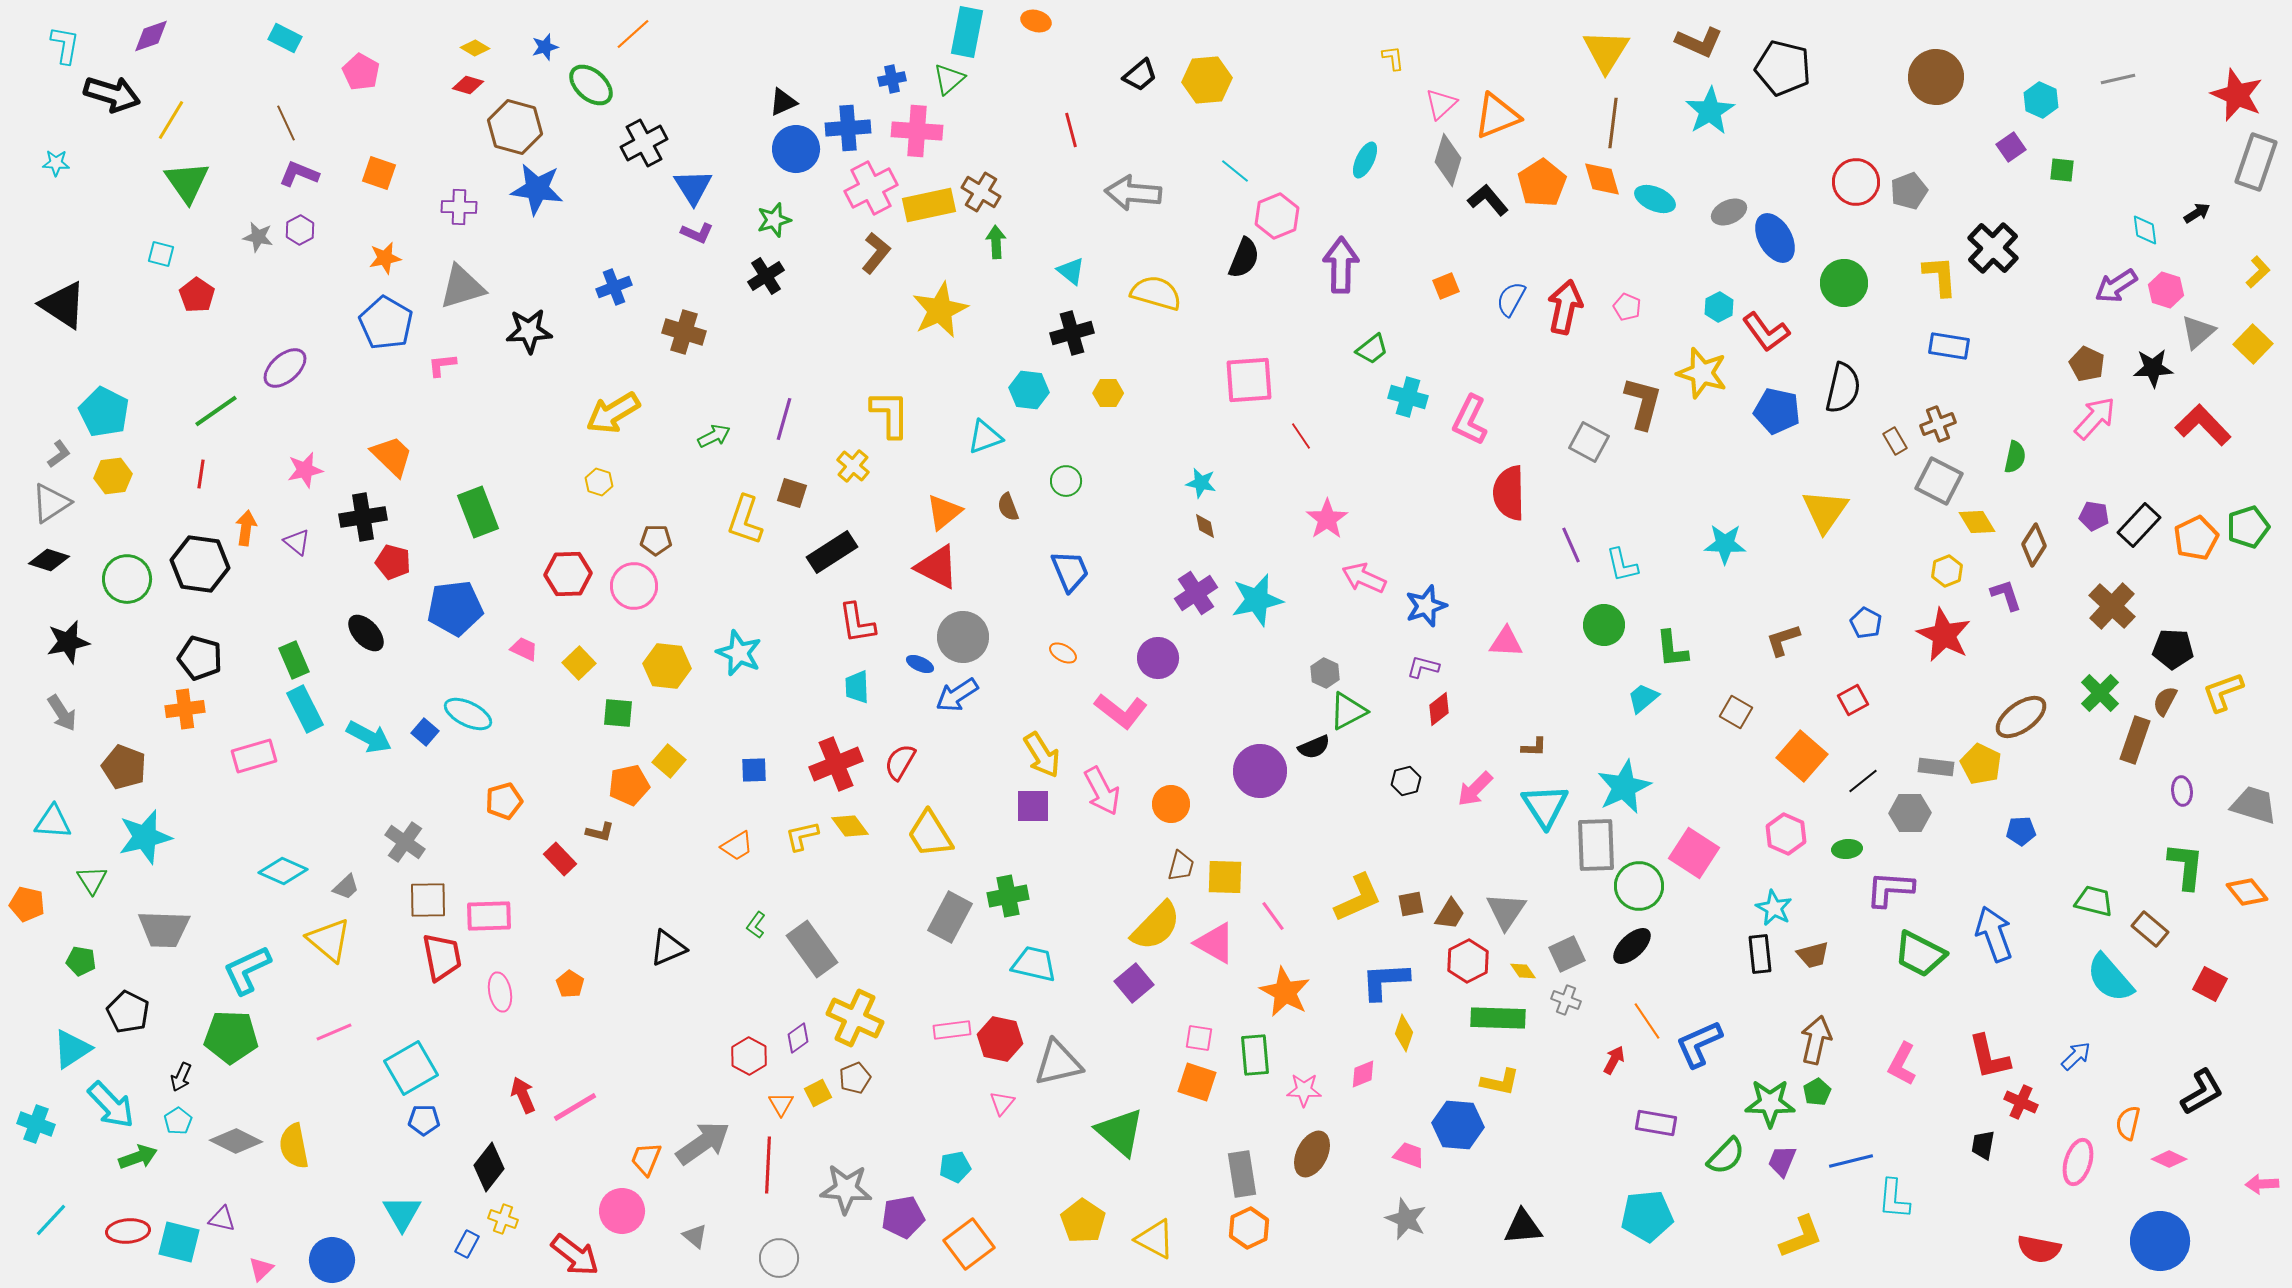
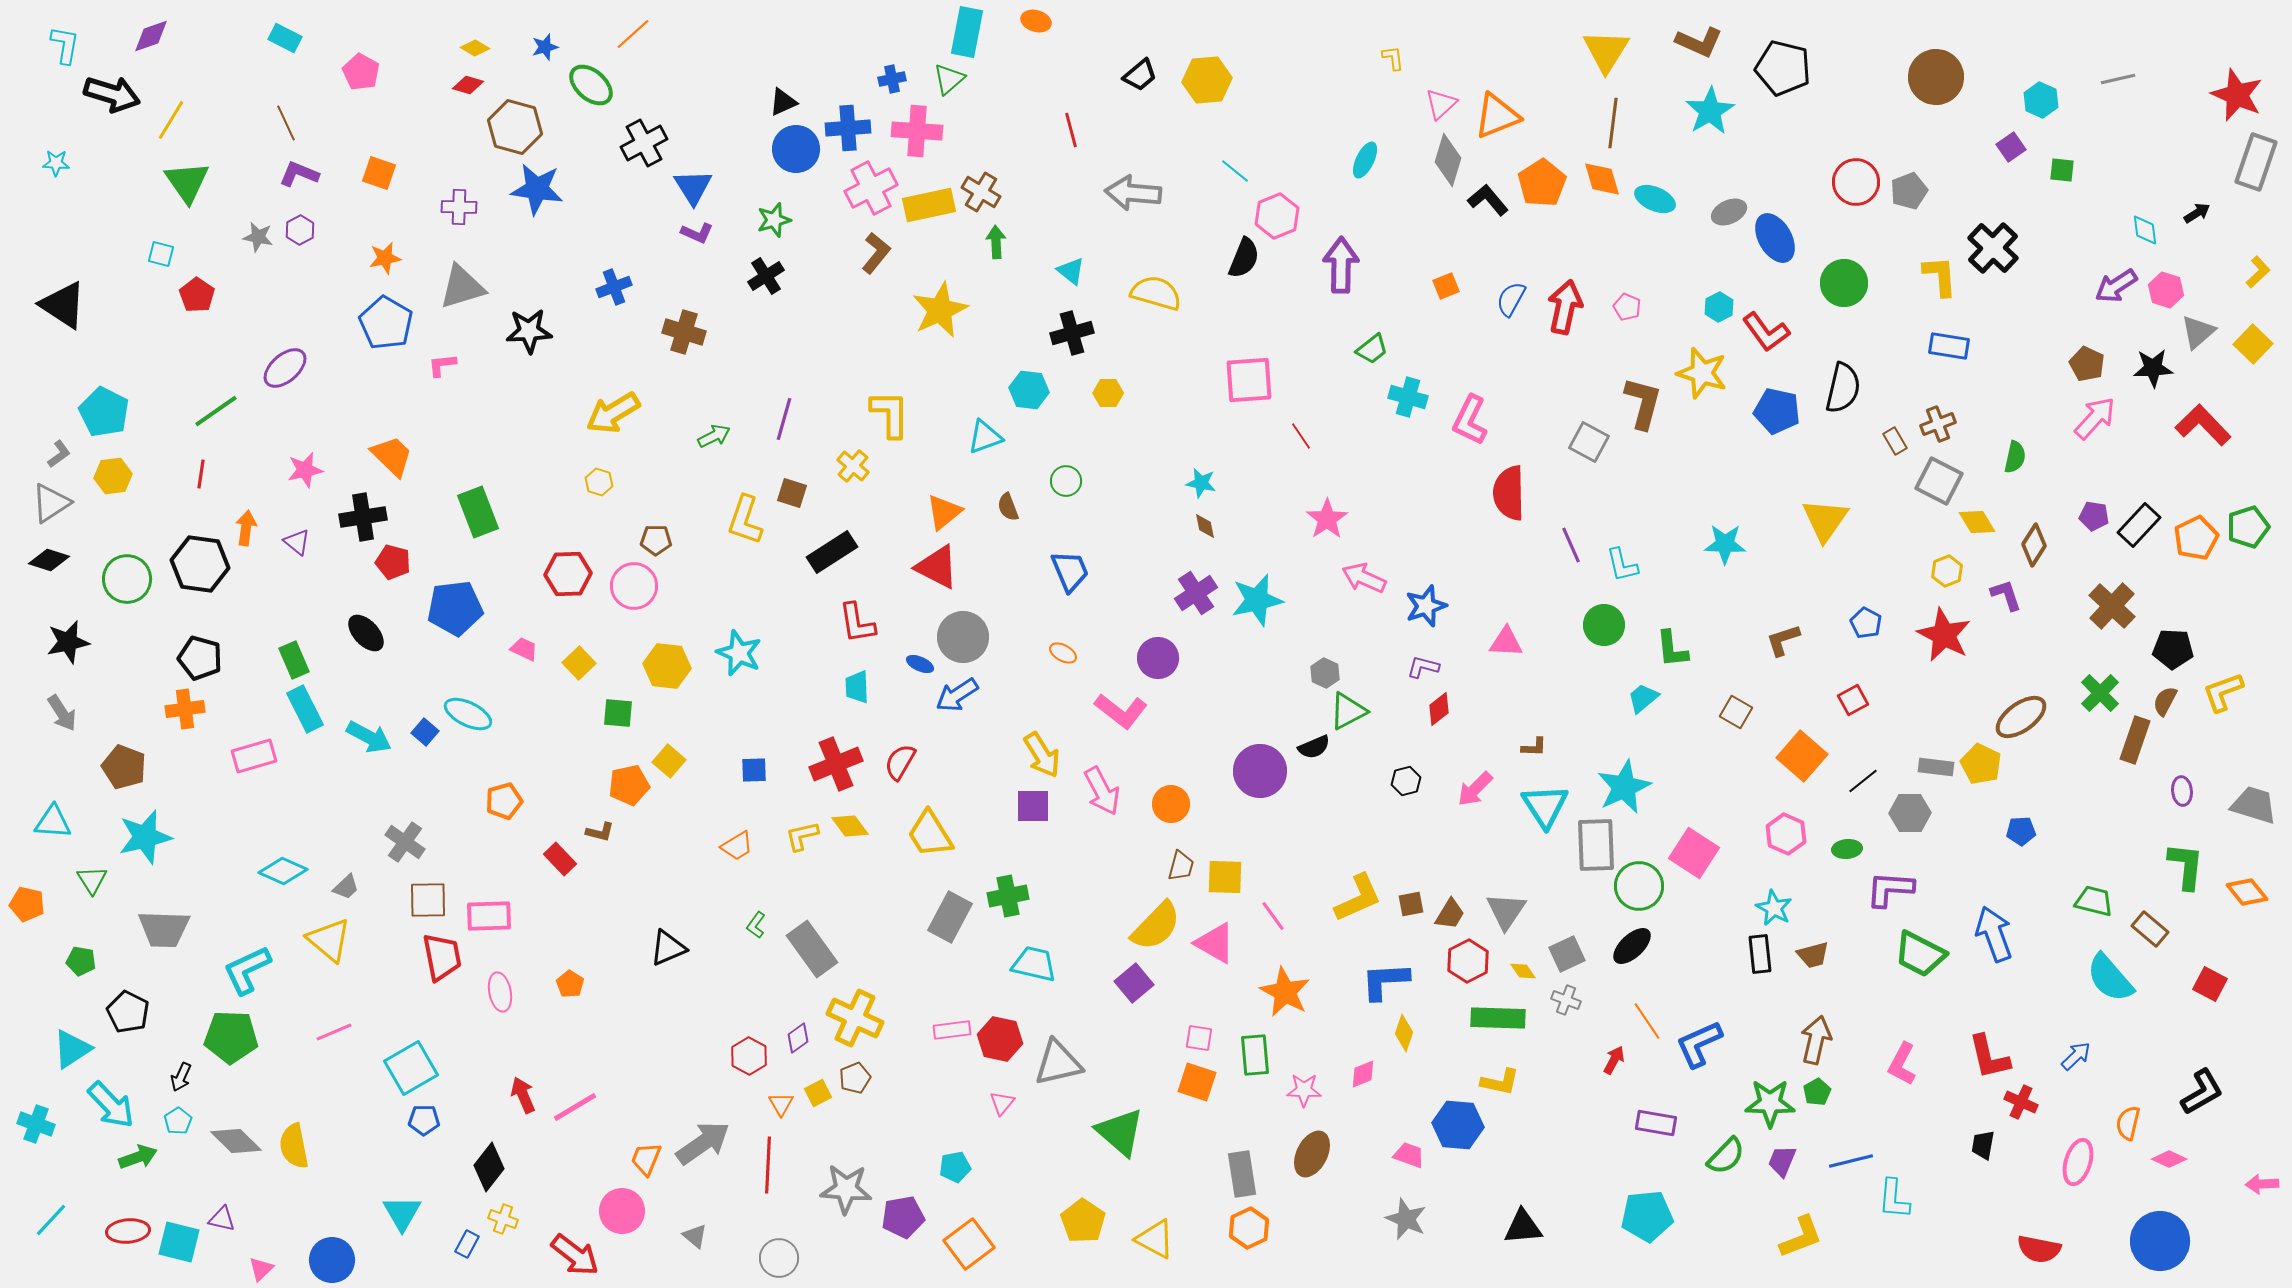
yellow triangle at (1825, 511): moved 9 px down
gray diamond at (236, 1141): rotated 18 degrees clockwise
